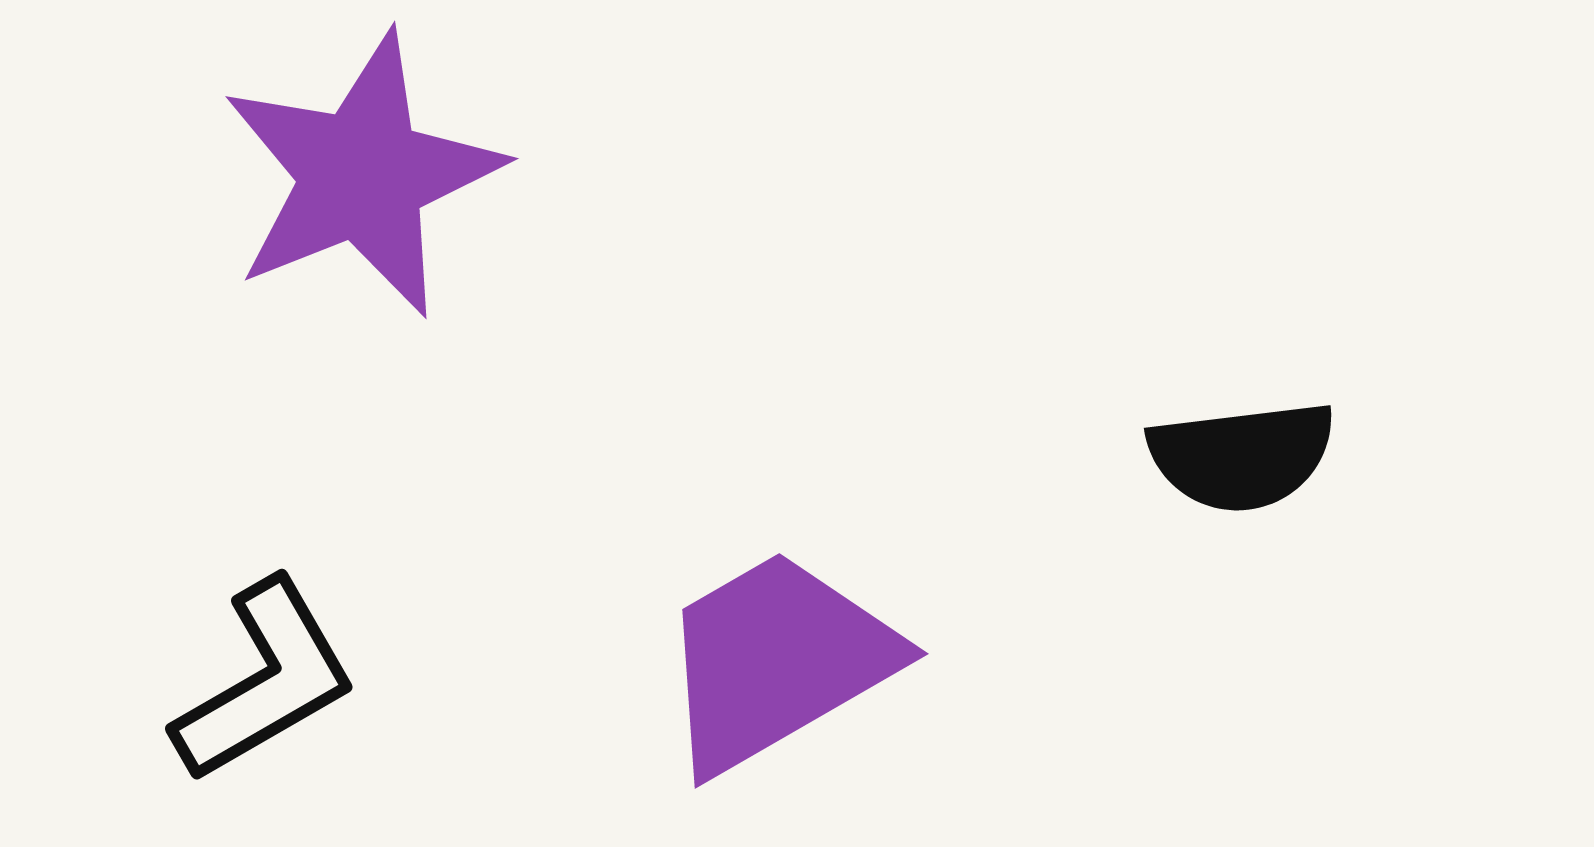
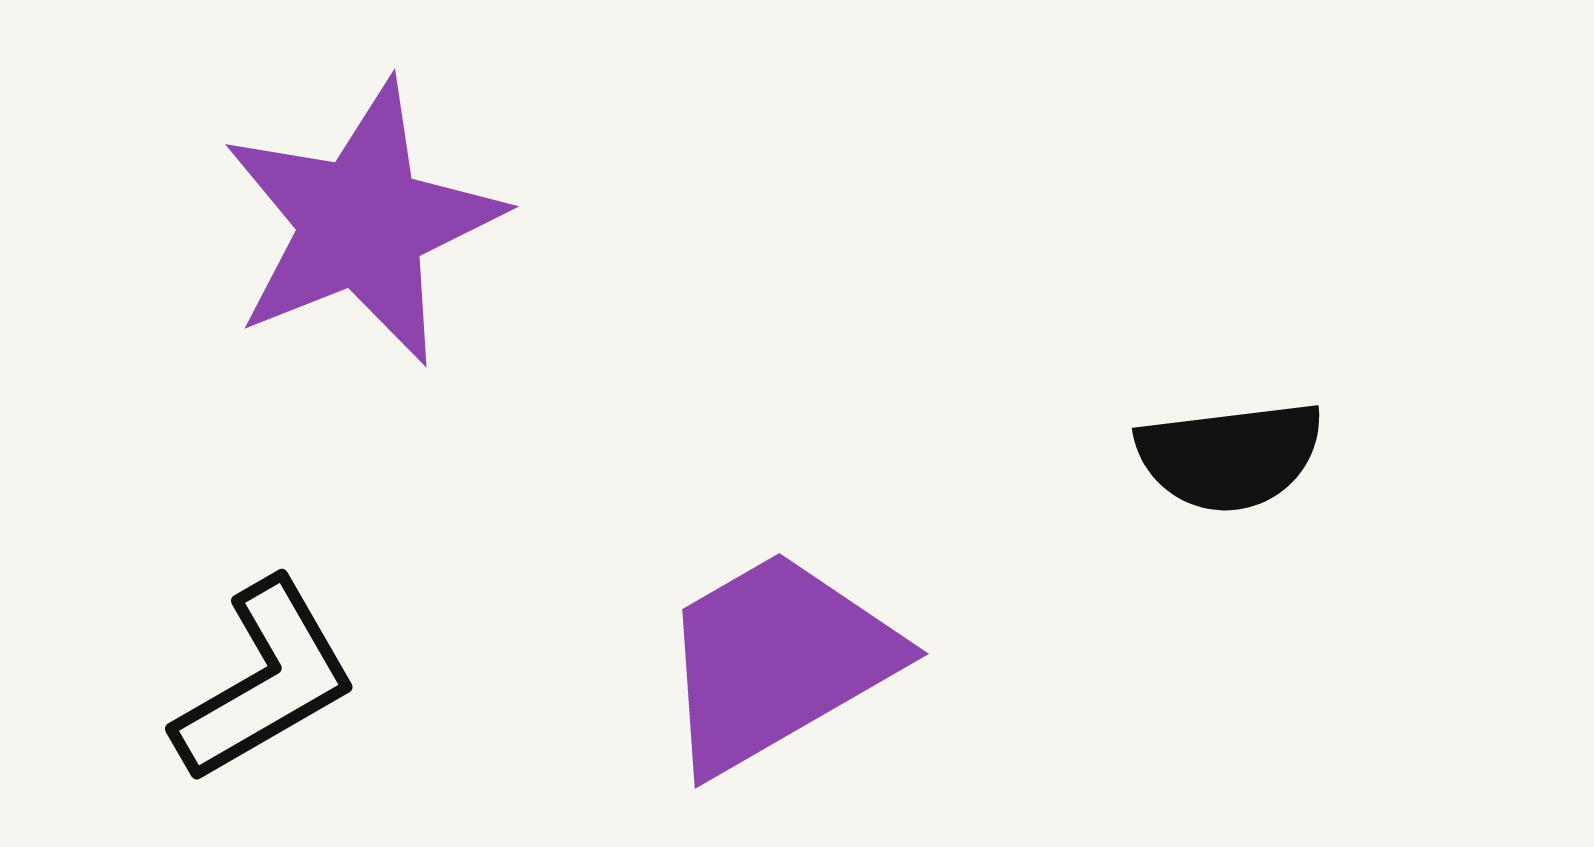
purple star: moved 48 px down
black semicircle: moved 12 px left
